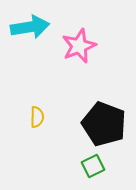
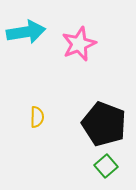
cyan arrow: moved 4 px left, 5 px down
pink star: moved 2 px up
green square: moved 13 px right; rotated 15 degrees counterclockwise
